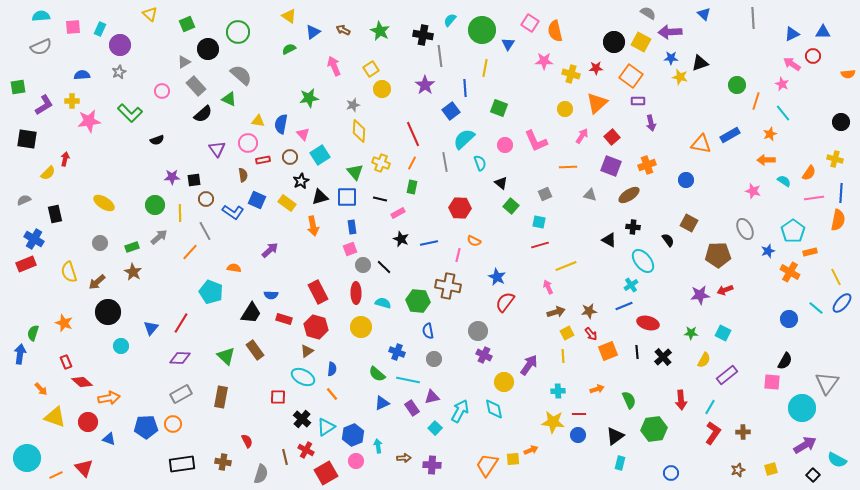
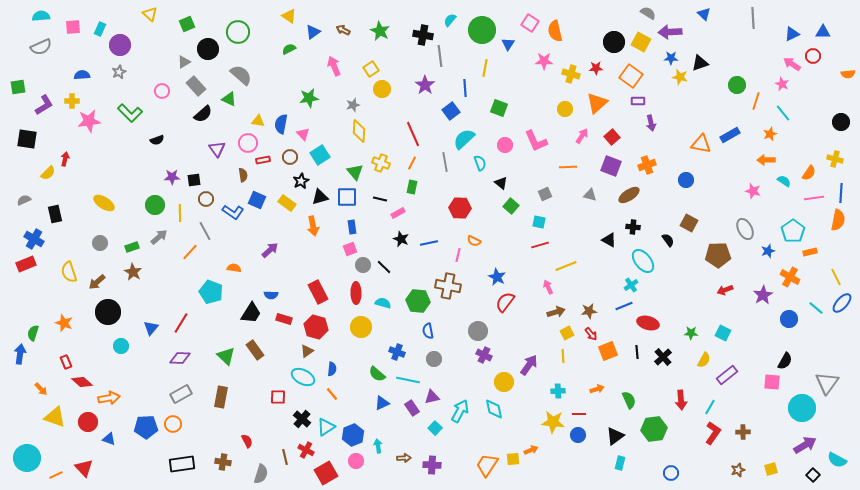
orange cross at (790, 272): moved 5 px down
purple star at (700, 295): moved 63 px right; rotated 24 degrees counterclockwise
